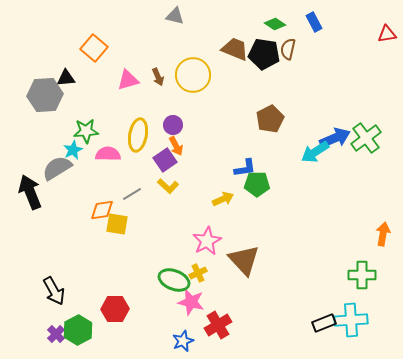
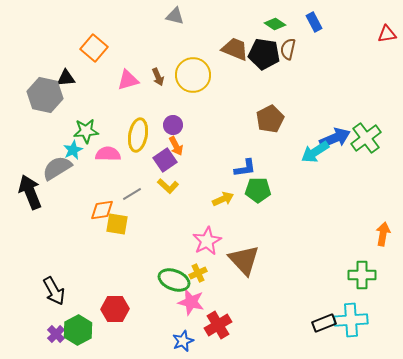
gray hexagon at (45, 95): rotated 16 degrees clockwise
green pentagon at (257, 184): moved 1 px right, 6 px down
